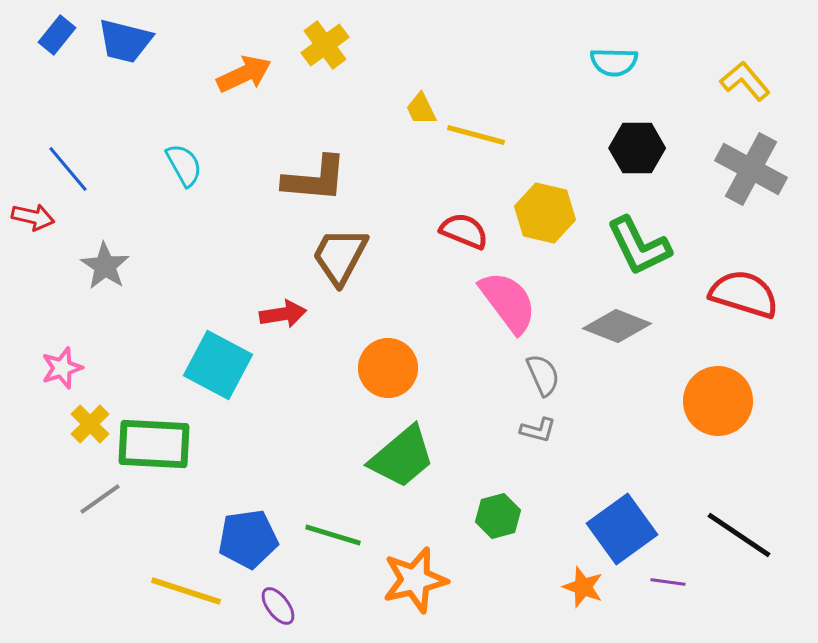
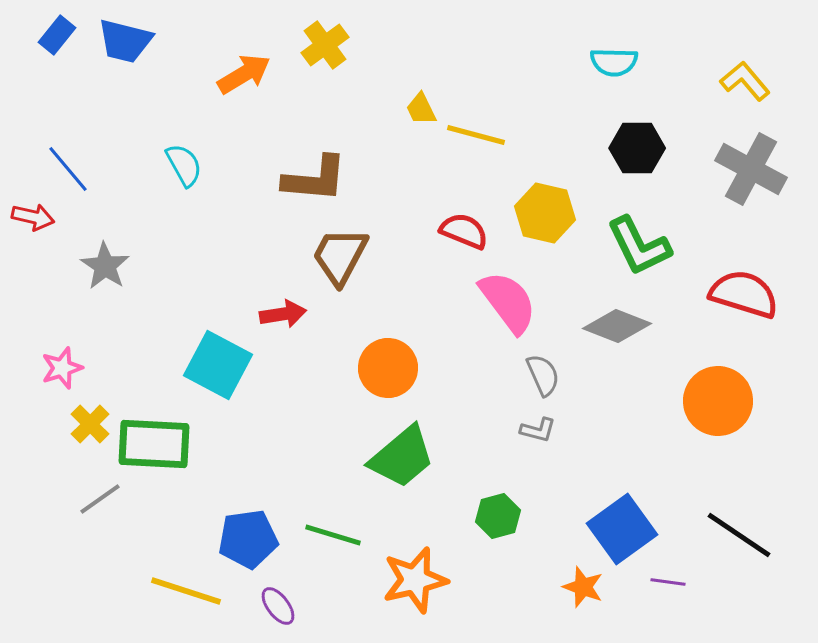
orange arrow at (244, 74): rotated 6 degrees counterclockwise
